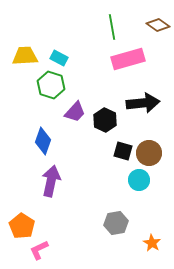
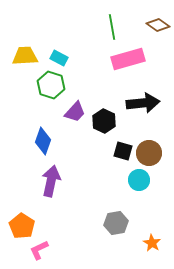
black hexagon: moved 1 px left, 1 px down
